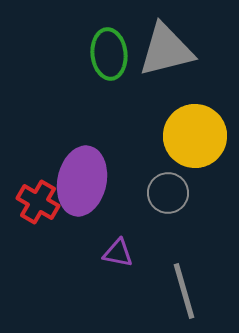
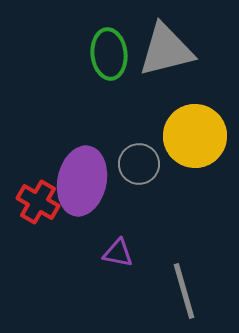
gray circle: moved 29 px left, 29 px up
